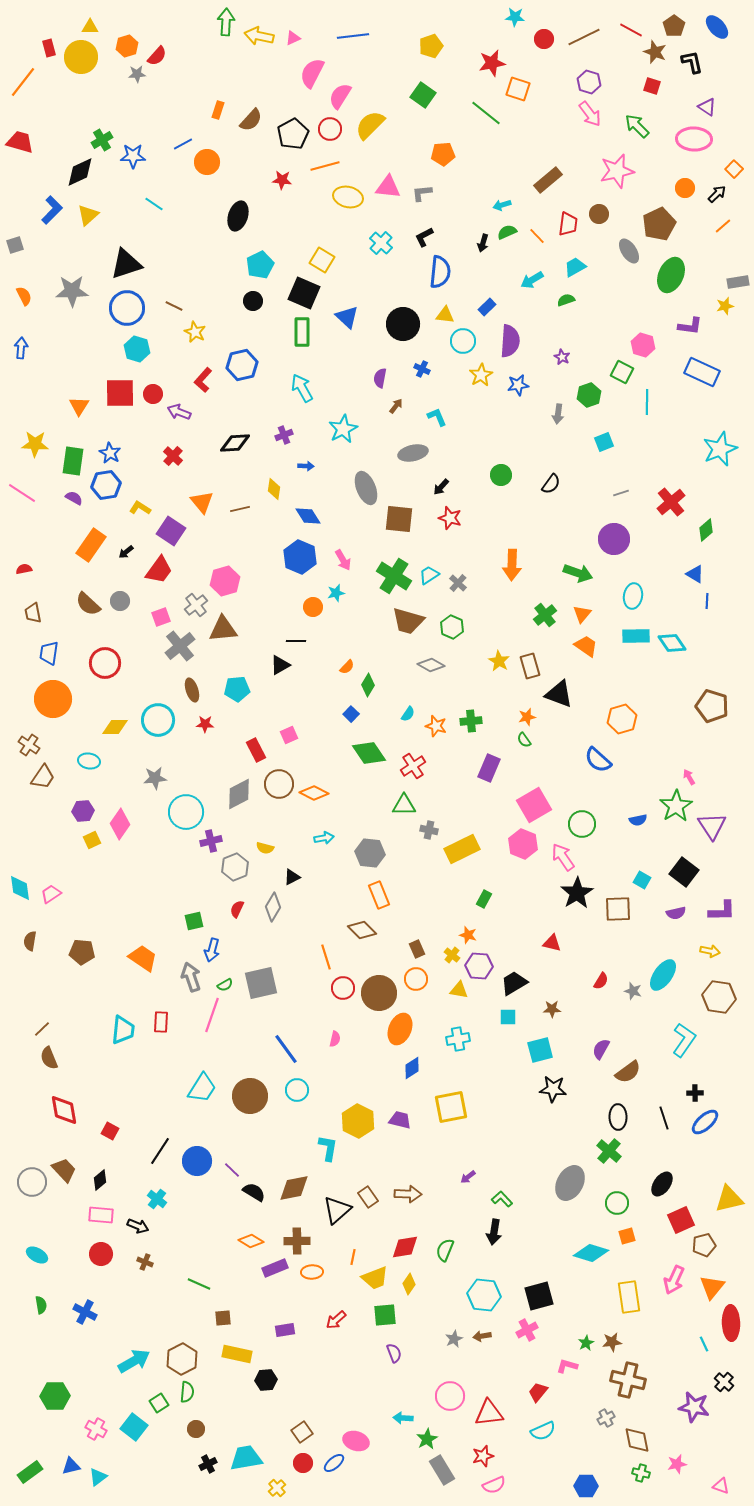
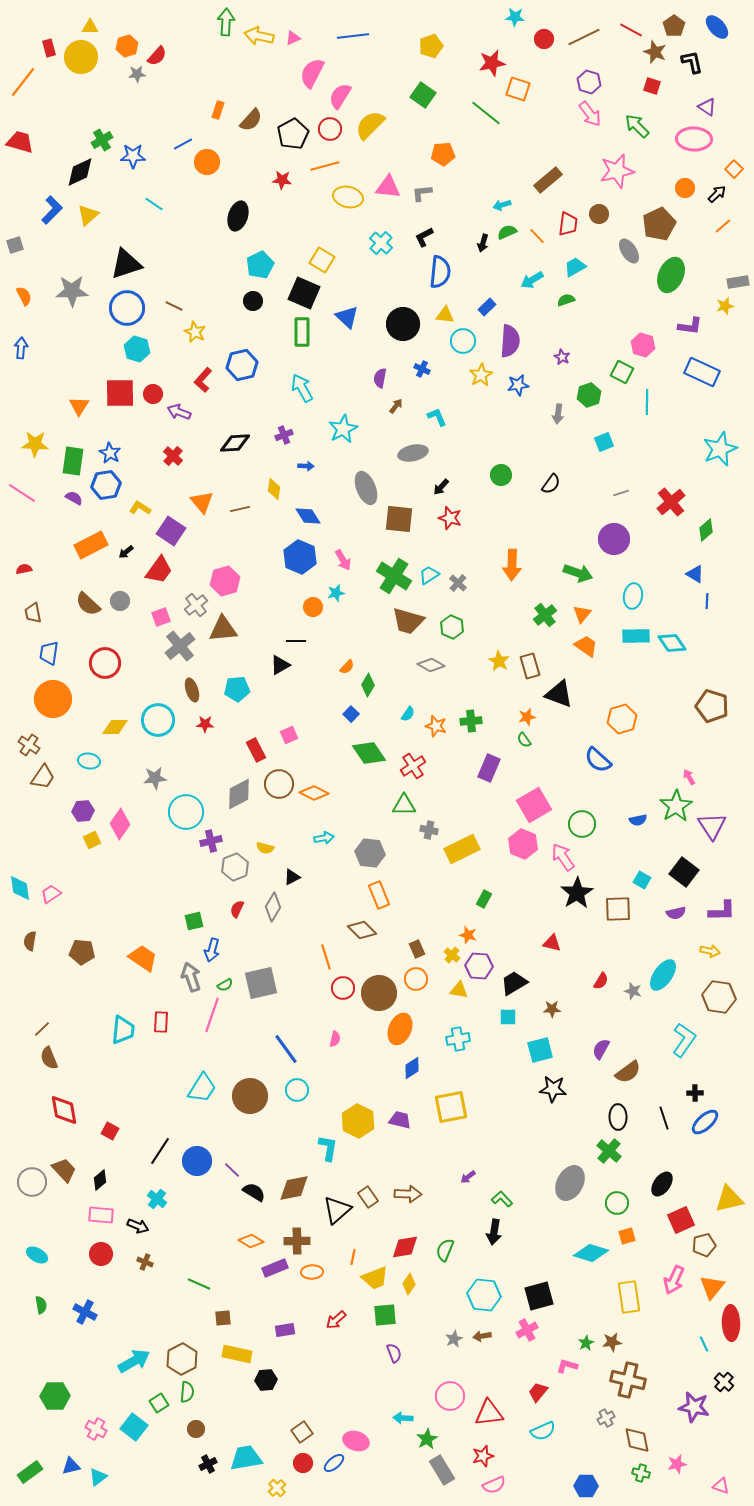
orange rectangle at (91, 545): rotated 28 degrees clockwise
